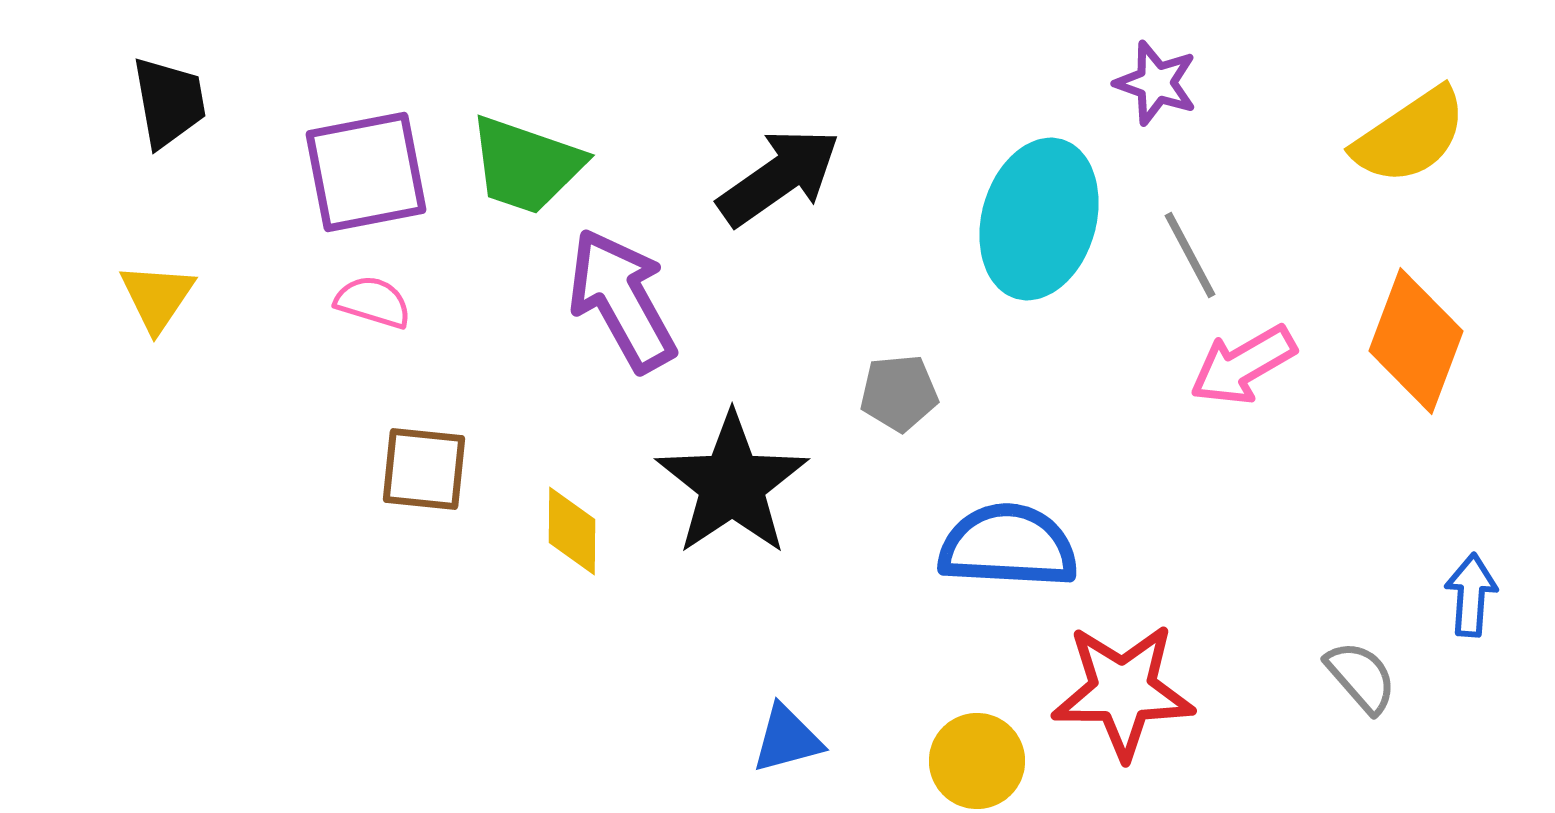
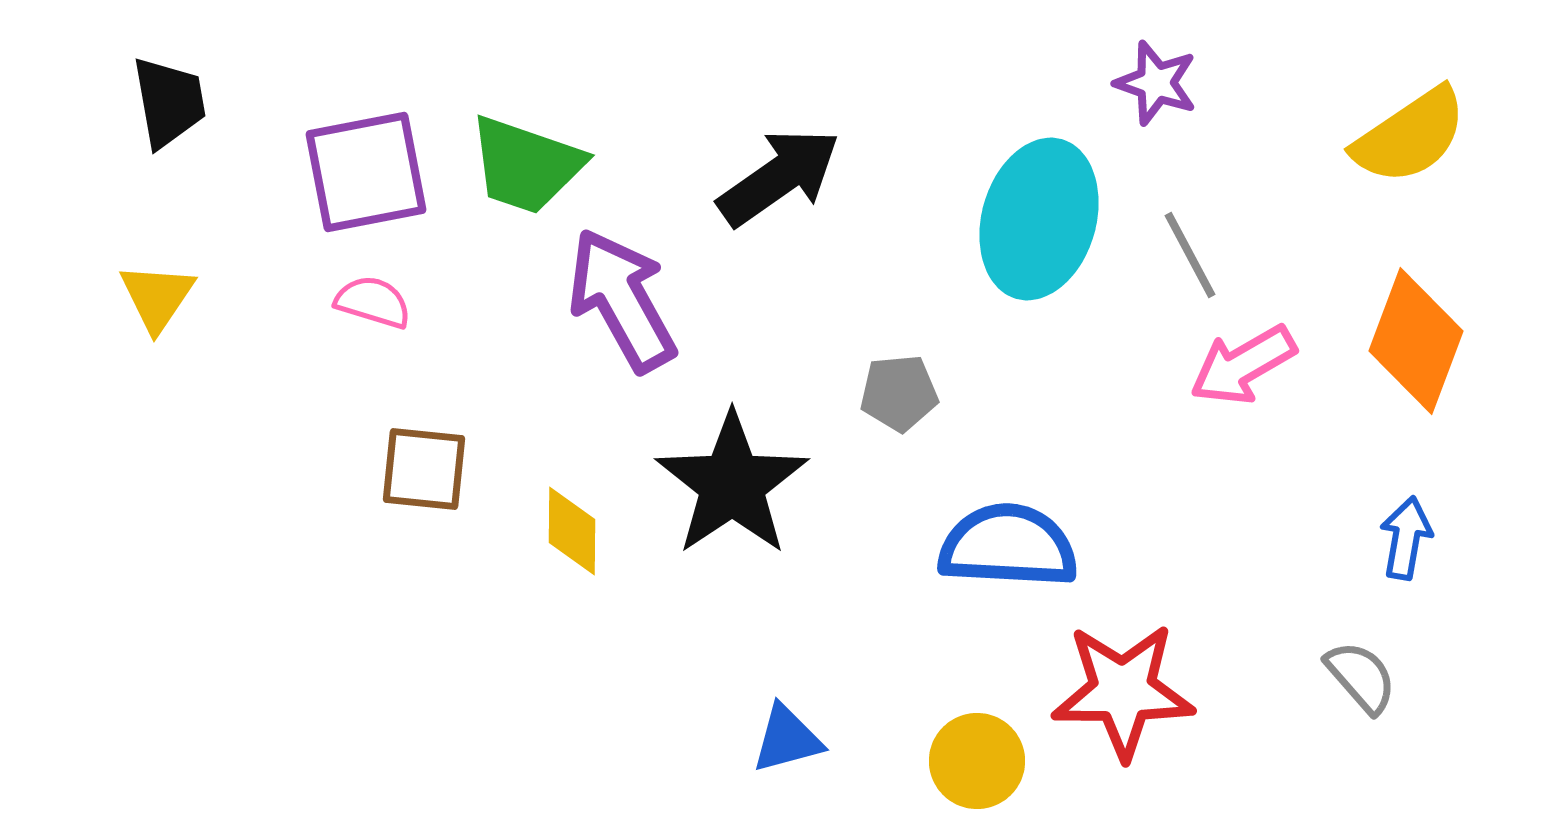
blue arrow: moved 65 px left, 57 px up; rotated 6 degrees clockwise
